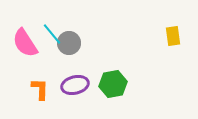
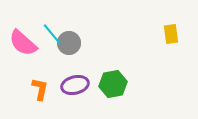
yellow rectangle: moved 2 px left, 2 px up
pink semicircle: moved 2 px left; rotated 16 degrees counterclockwise
orange L-shape: rotated 10 degrees clockwise
